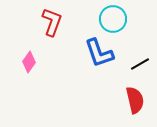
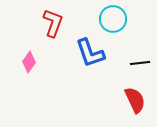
red L-shape: moved 1 px right, 1 px down
blue L-shape: moved 9 px left
black line: moved 1 px up; rotated 24 degrees clockwise
red semicircle: rotated 12 degrees counterclockwise
